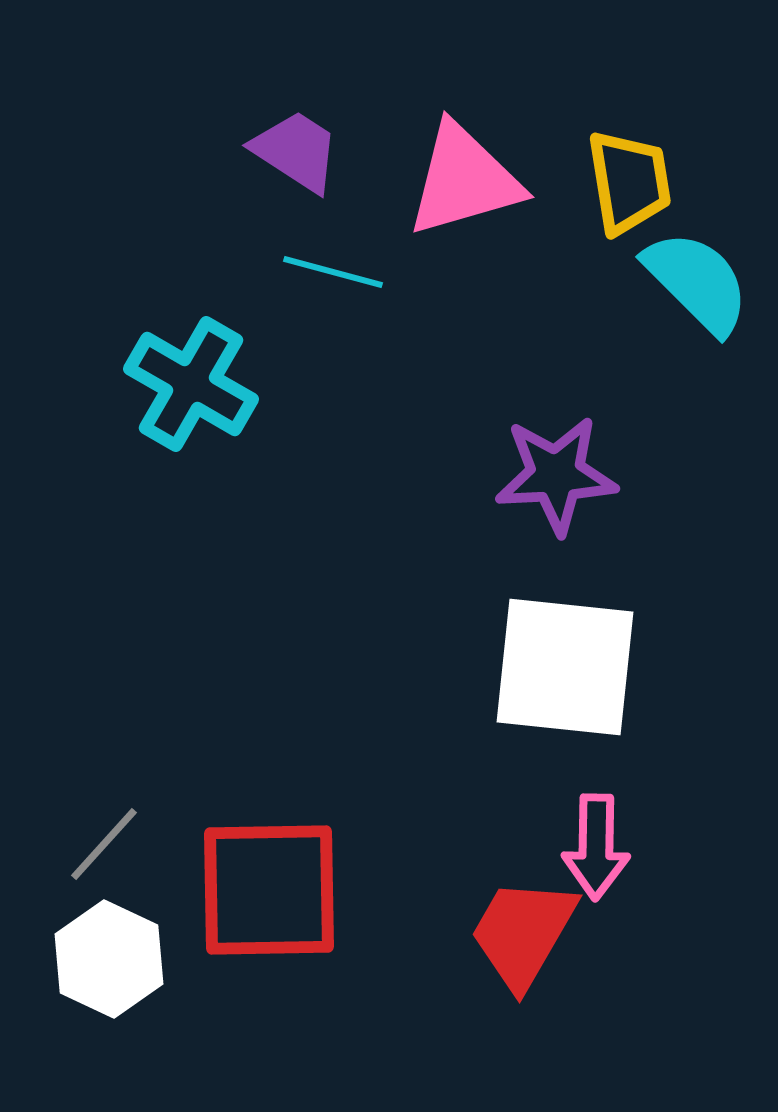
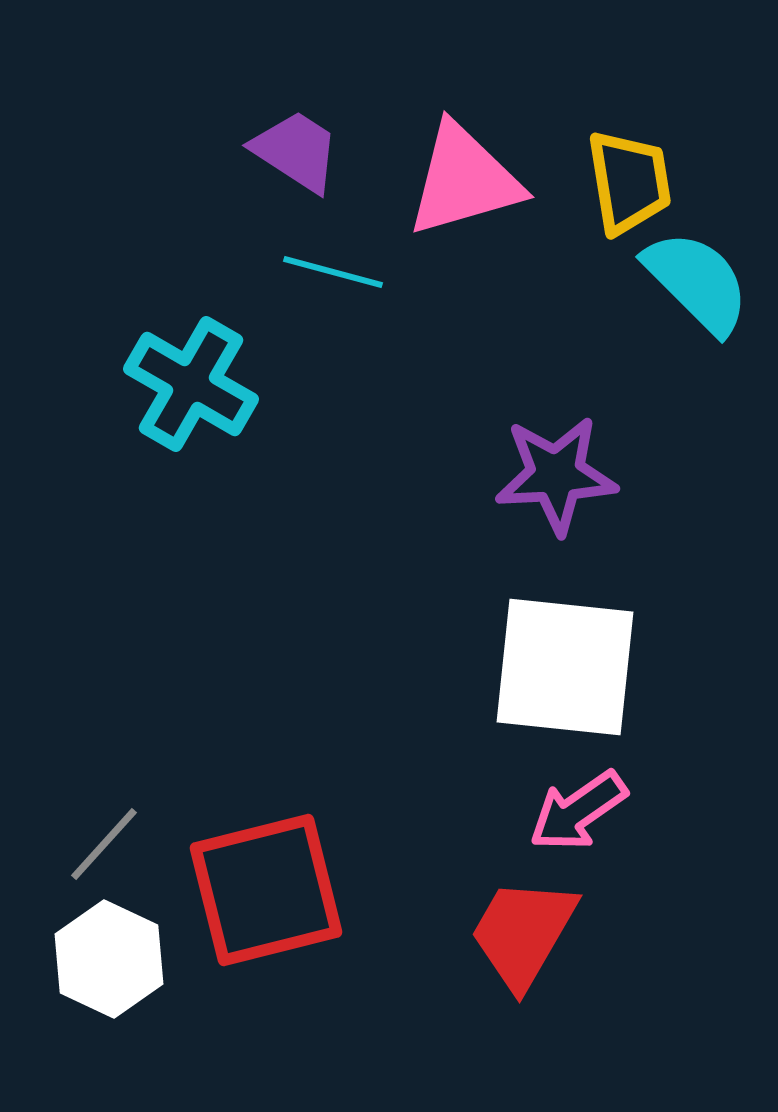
pink arrow: moved 18 px left, 36 px up; rotated 54 degrees clockwise
red square: moved 3 px left; rotated 13 degrees counterclockwise
